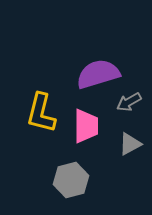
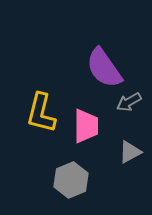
purple semicircle: moved 6 px right, 6 px up; rotated 108 degrees counterclockwise
gray triangle: moved 8 px down
gray hexagon: rotated 8 degrees counterclockwise
